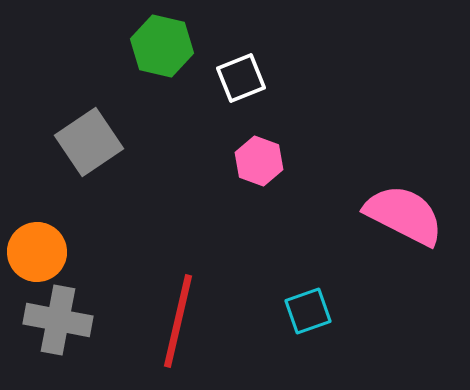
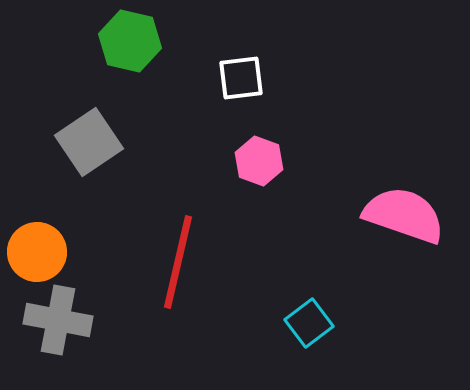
green hexagon: moved 32 px left, 5 px up
white square: rotated 15 degrees clockwise
pink semicircle: rotated 8 degrees counterclockwise
cyan square: moved 1 px right, 12 px down; rotated 18 degrees counterclockwise
red line: moved 59 px up
